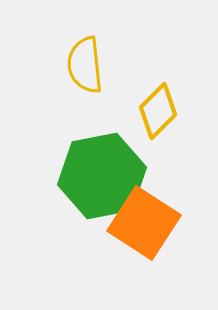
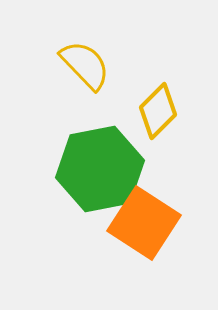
yellow semicircle: rotated 142 degrees clockwise
green hexagon: moved 2 px left, 7 px up
